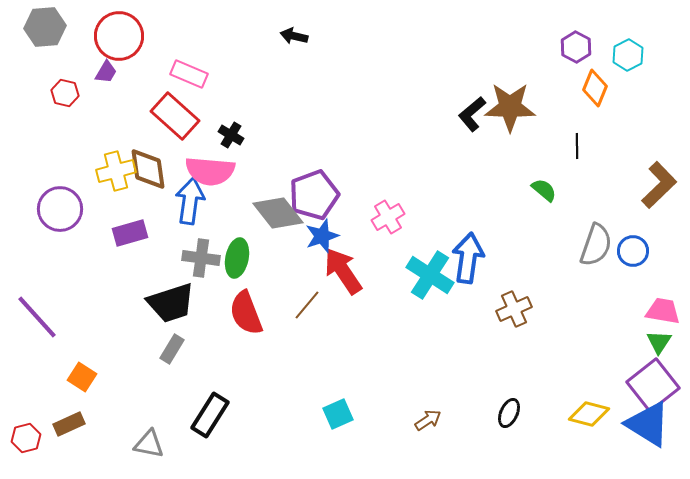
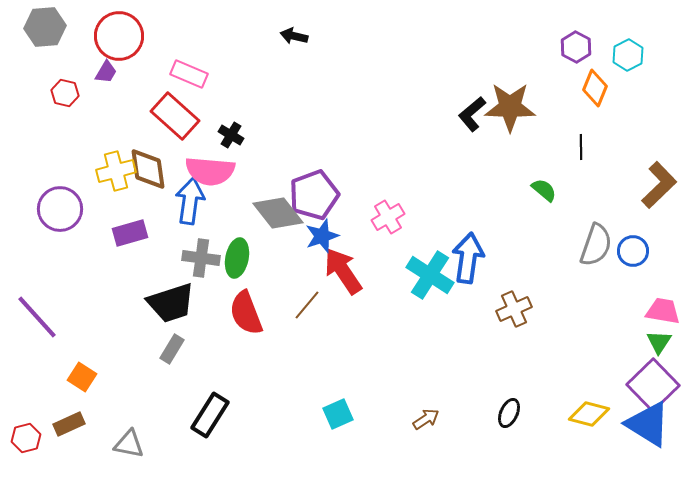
black line at (577, 146): moved 4 px right, 1 px down
purple square at (653, 385): rotated 6 degrees counterclockwise
brown arrow at (428, 420): moved 2 px left, 1 px up
gray triangle at (149, 444): moved 20 px left
